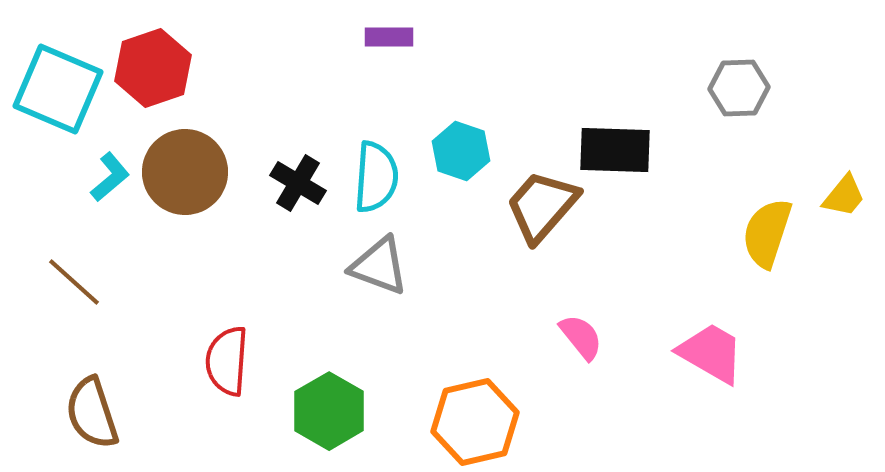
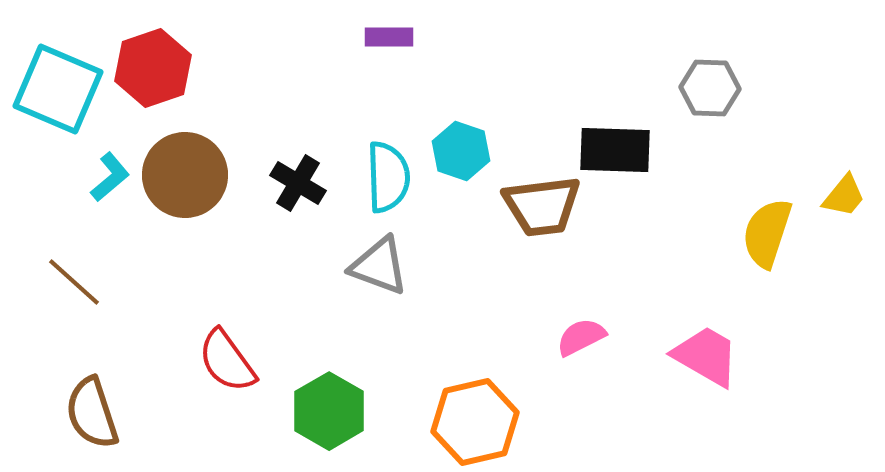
gray hexagon: moved 29 px left; rotated 4 degrees clockwise
brown circle: moved 3 px down
cyan semicircle: moved 12 px right; rotated 6 degrees counterclockwise
brown trapezoid: rotated 138 degrees counterclockwise
pink semicircle: rotated 78 degrees counterclockwise
pink trapezoid: moved 5 px left, 3 px down
red semicircle: rotated 40 degrees counterclockwise
